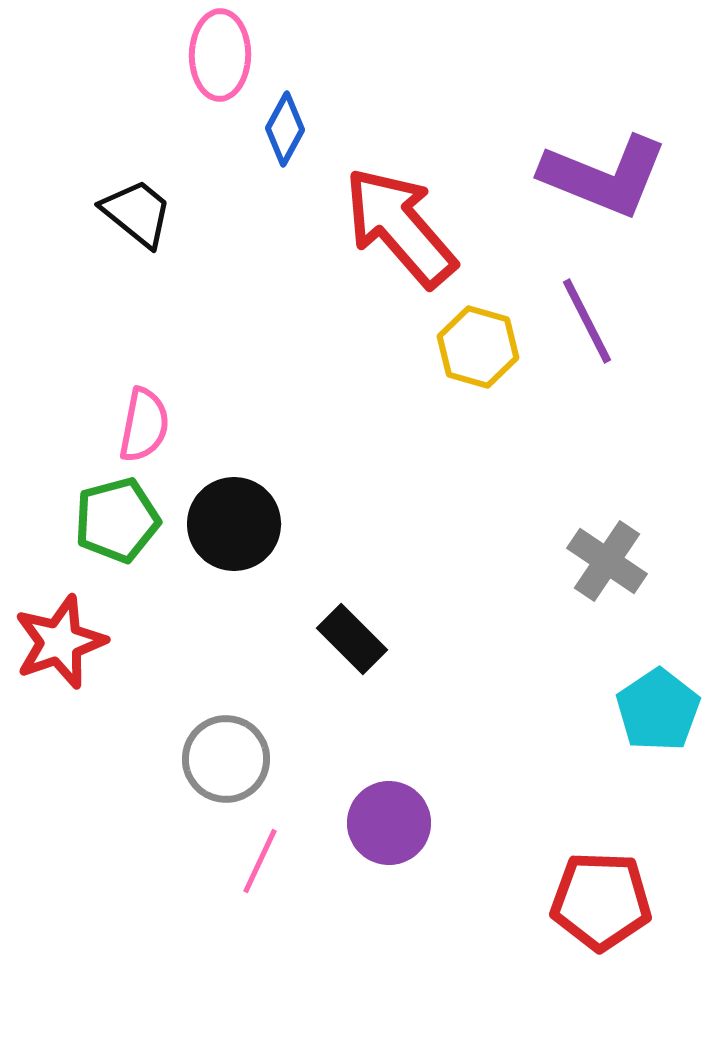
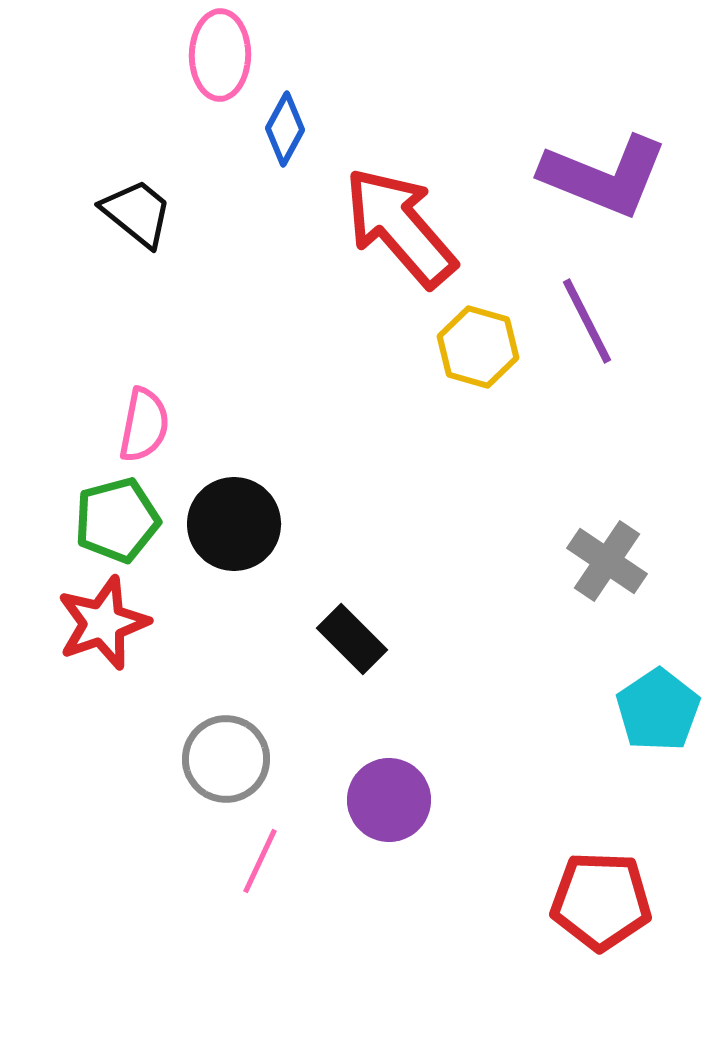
red star: moved 43 px right, 19 px up
purple circle: moved 23 px up
